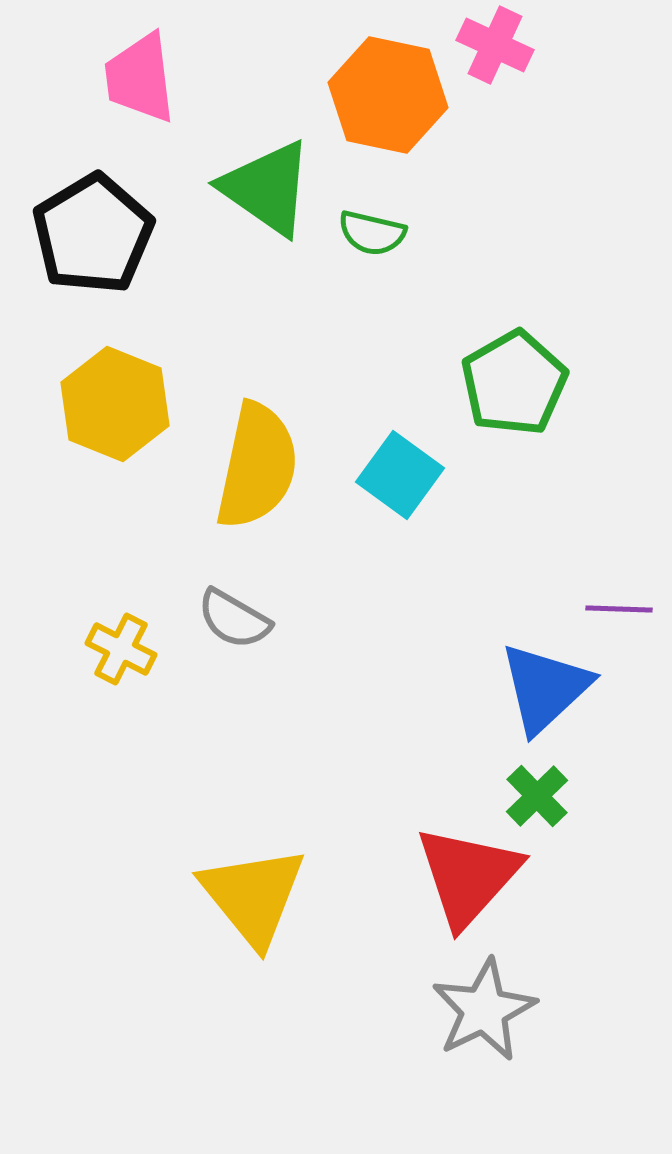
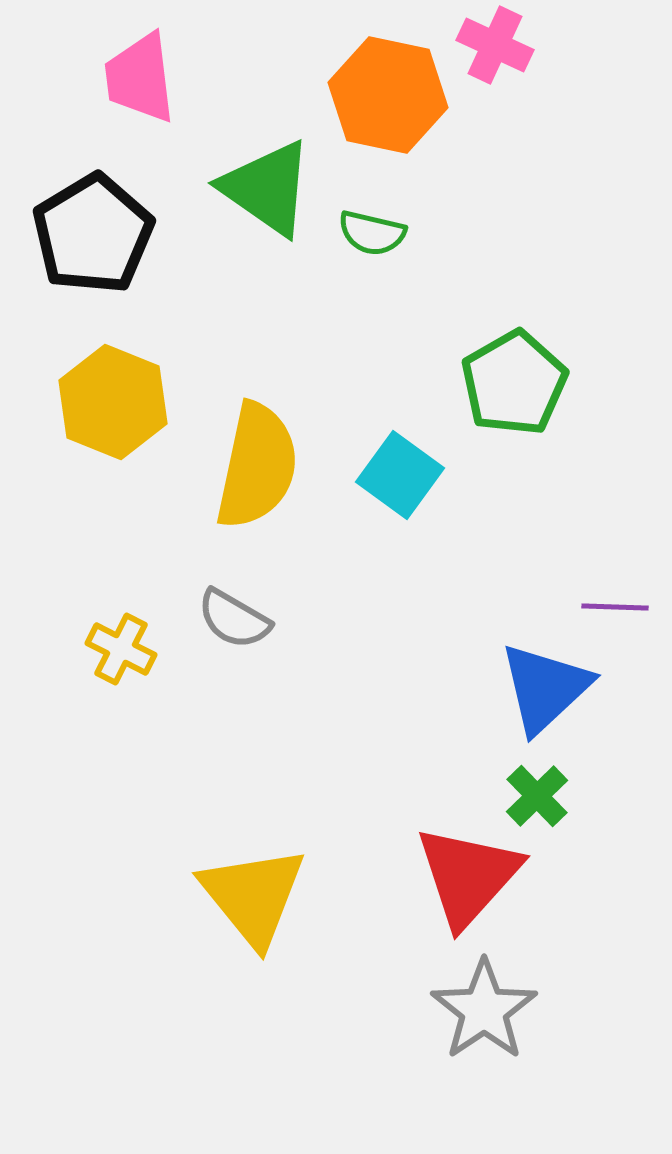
yellow hexagon: moved 2 px left, 2 px up
purple line: moved 4 px left, 2 px up
gray star: rotated 8 degrees counterclockwise
